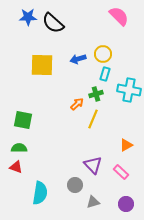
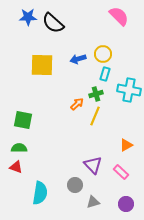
yellow line: moved 2 px right, 3 px up
